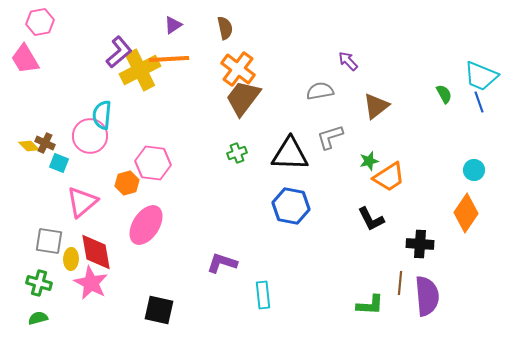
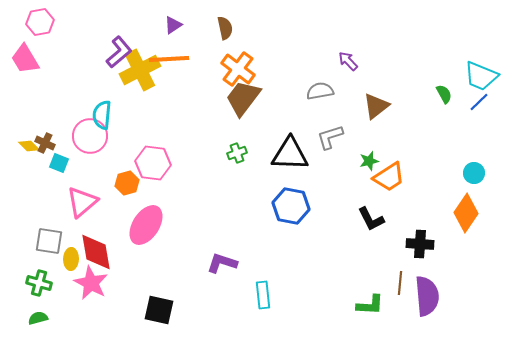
blue line at (479, 102): rotated 65 degrees clockwise
cyan circle at (474, 170): moved 3 px down
